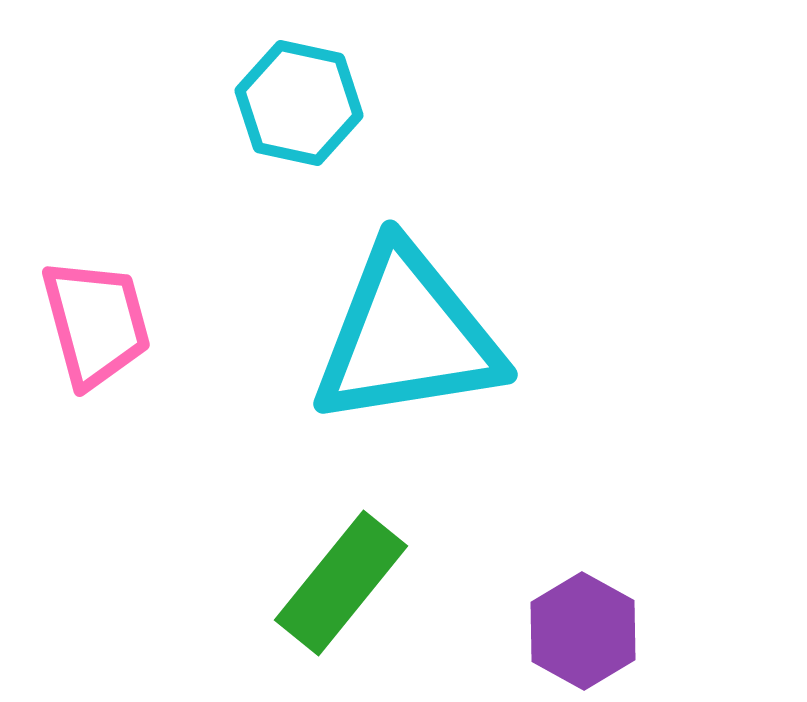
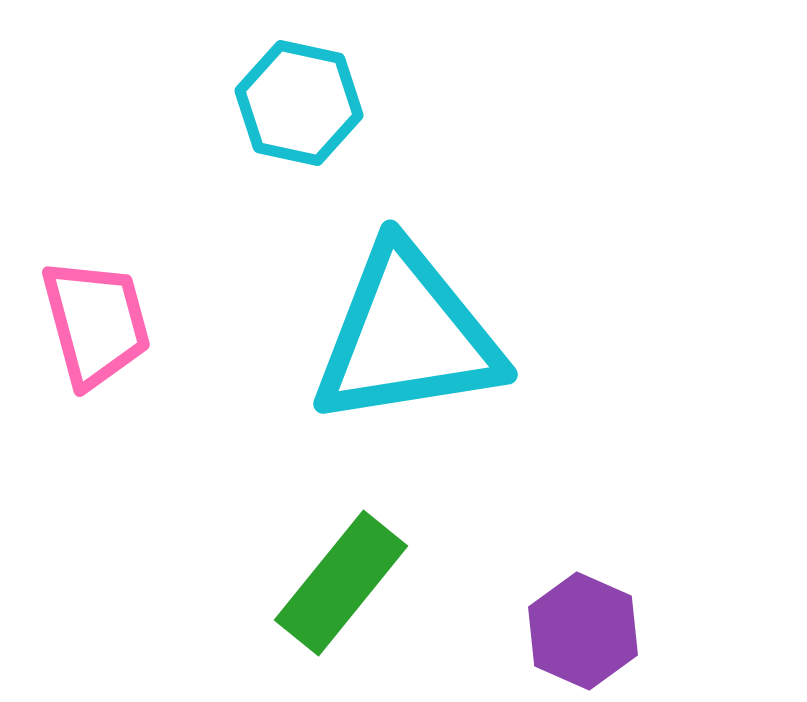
purple hexagon: rotated 5 degrees counterclockwise
